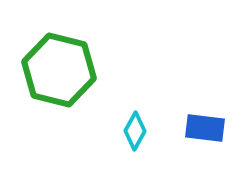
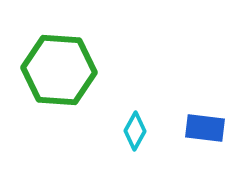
green hexagon: rotated 10 degrees counterclockwise
